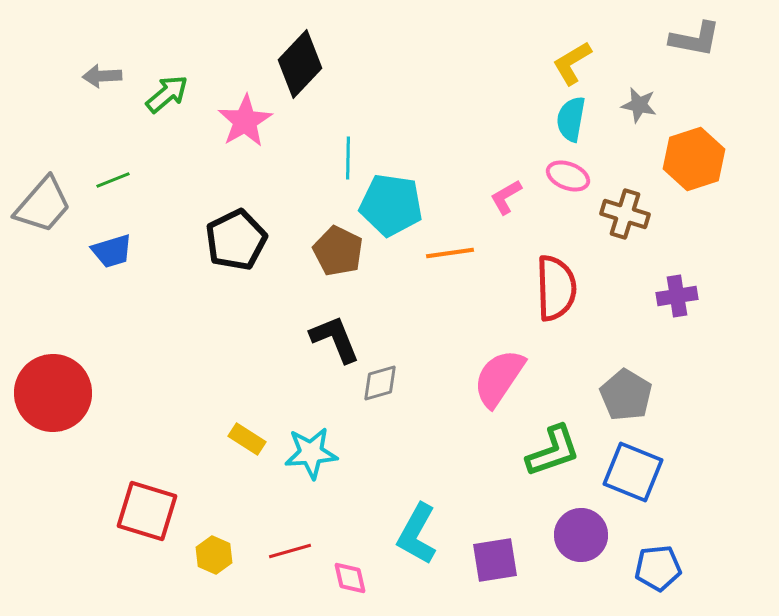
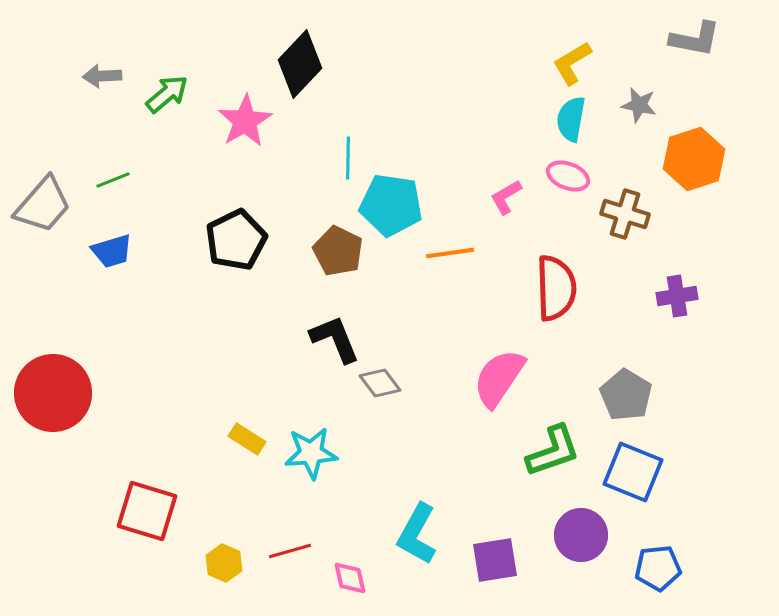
gray diamond: rotated 69 degrees clockwise
yellow hexagon: moved 10 px right, 8 px down
